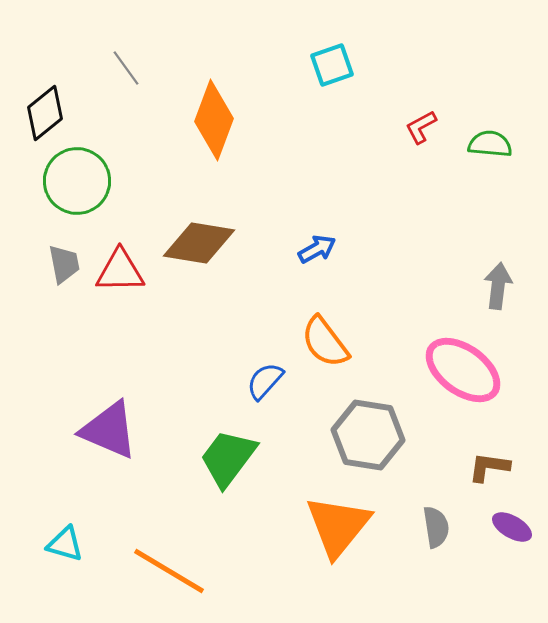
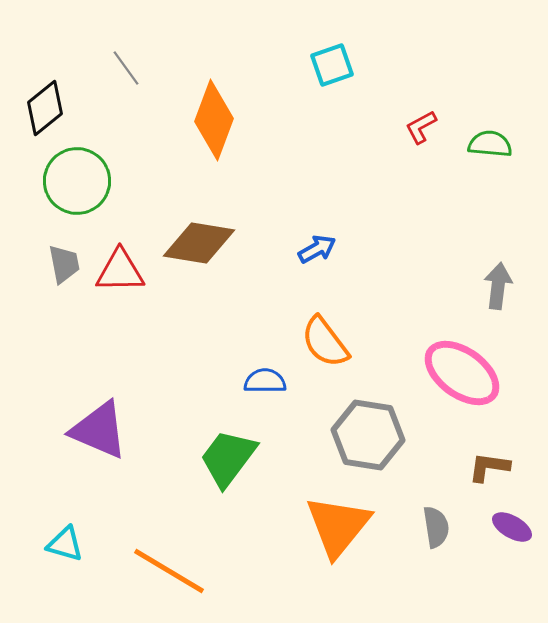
black diamond: moved 5 px up
pink ellipse: moved 1 px left, 3 px down
blue semicircle: rotated 48 degrees clockwise
purple triangle: moved 10 px left
